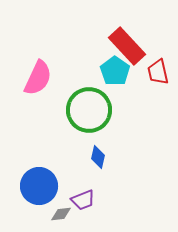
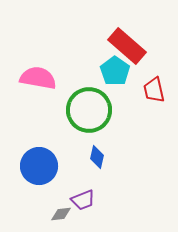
red rectangle: rotated 6 degrees counterclockwise
red trapezoid: moved 4 px left, 18 px down
pink semicircle: rotated 105 degrees counterclockwise
blue diamond: moved 1 px left
blue circle: moved 20 px up
